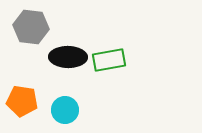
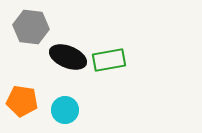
black ellipse: rotated 21 degrees clockwise
